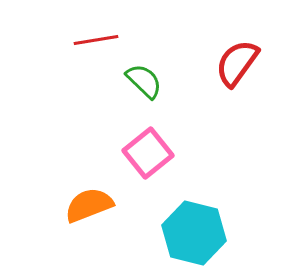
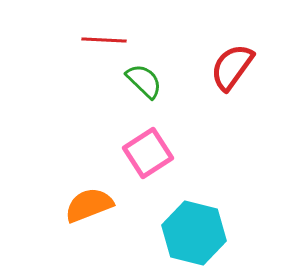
red line: moved 8 px right; rotated 12 degrees clockwise
red semicircle: moved 5 px left, 4 px down
pink square: rotated 6 degrees clockwise
